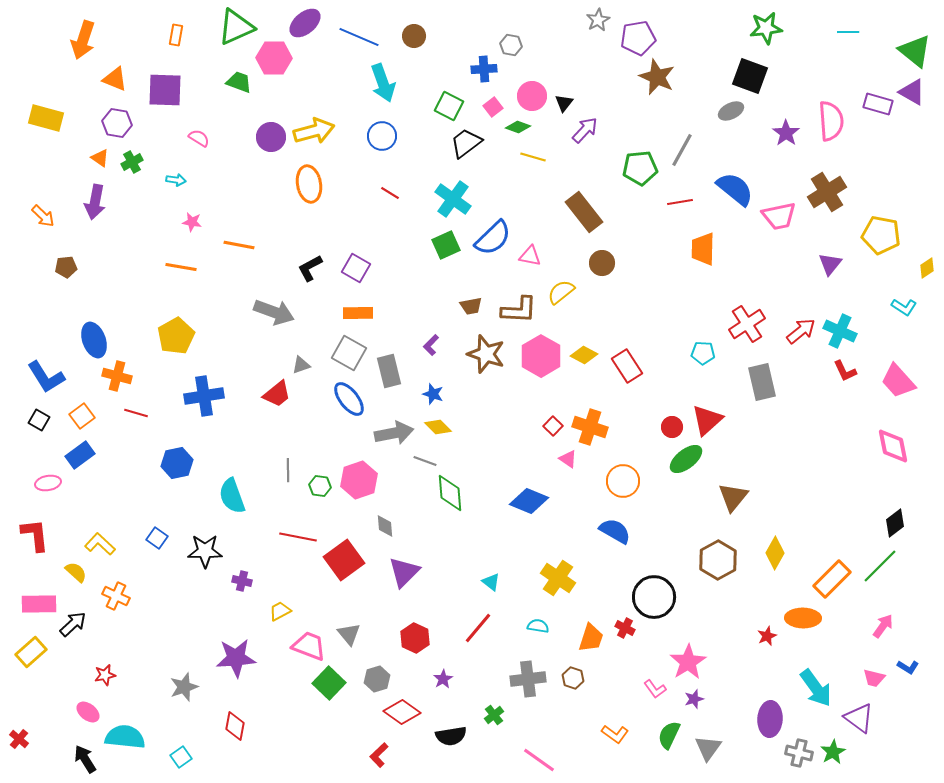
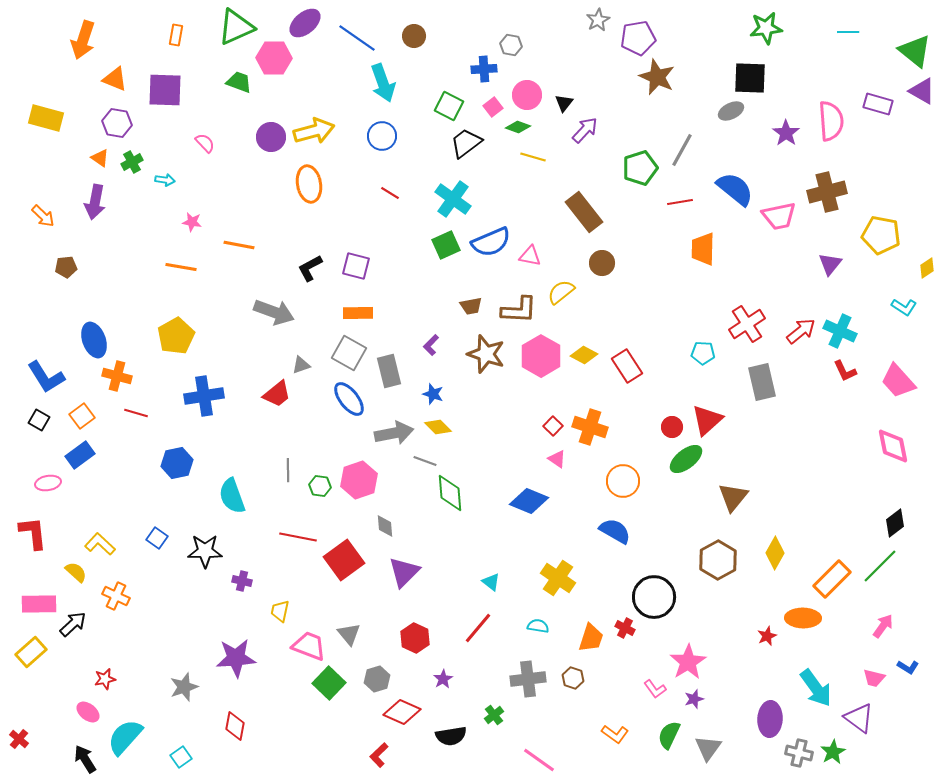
blue line at (359, 37): moved 2 px left, 1 px down; rotated 12 degrees clockwise
black square at (750, 76): moved 2 px down; rotated 18 degrees counterclockwise
purple triangle at (912, 92): moved 10 px right, 1 px up
pink circle at (532, 96): moved 5 px left, 1 px up
pink semicircle at (199, 138): moved 6 px right, 5 px down; rotated 15 degrees clockwise
green pentagon at (640, 168): rotated 12 degrees counterclockwise
cyan arrow at (176, 180): moved 11 px left
brown cross at (827, 192): rotated 18 degrees clockwise
blue semicircle at (493, 238): moved 2 px left, 4 px down; rotated 21 degrees clockwise
purple square at (356, 268): moved 2 px up; rotated 16 degrees counterclockwise
pink triangle at (568, 459): moved 11 px left
red L-shape at (35, 535): moved 2 px left, 2 px up
yellow trapezoid at (280, 611): rotated 50 degrees counterclockwise
red star at (105, 675): moved 4 px down
red diamond at (402, 712): rotated 12 degrees counterclockwise
cyan semicircle at (125, 737): rotated 54 degrees counterclockwise
